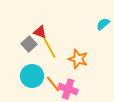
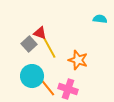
cyan semicircle: moved 3 px left, 5 px up; rotated 48 degrees clockwise
red triangle: moved 1 px down
orange star: moved 1 px down
orange line: moved 5 px left, 4 px down
